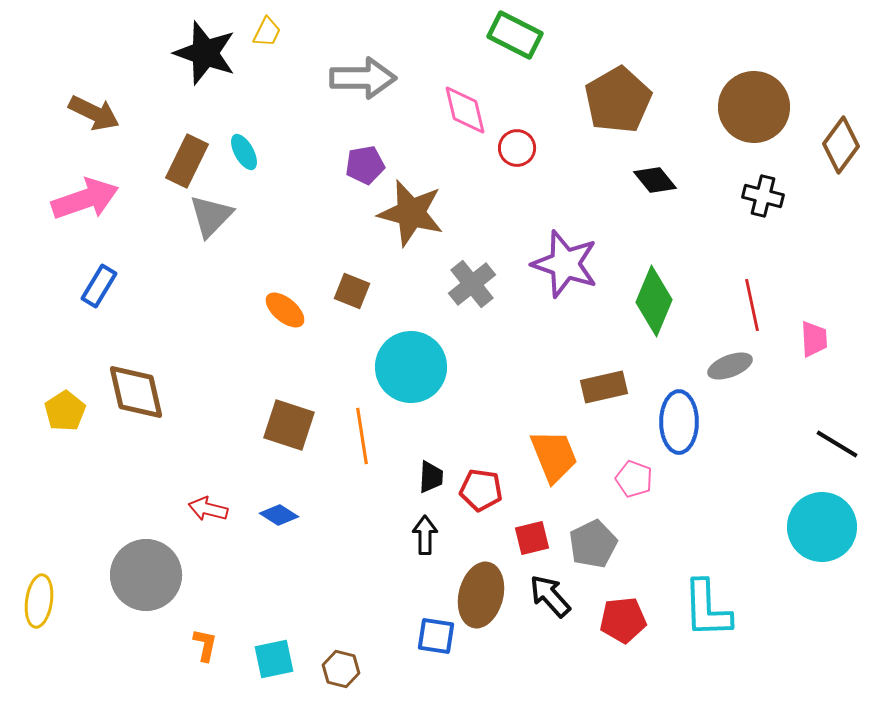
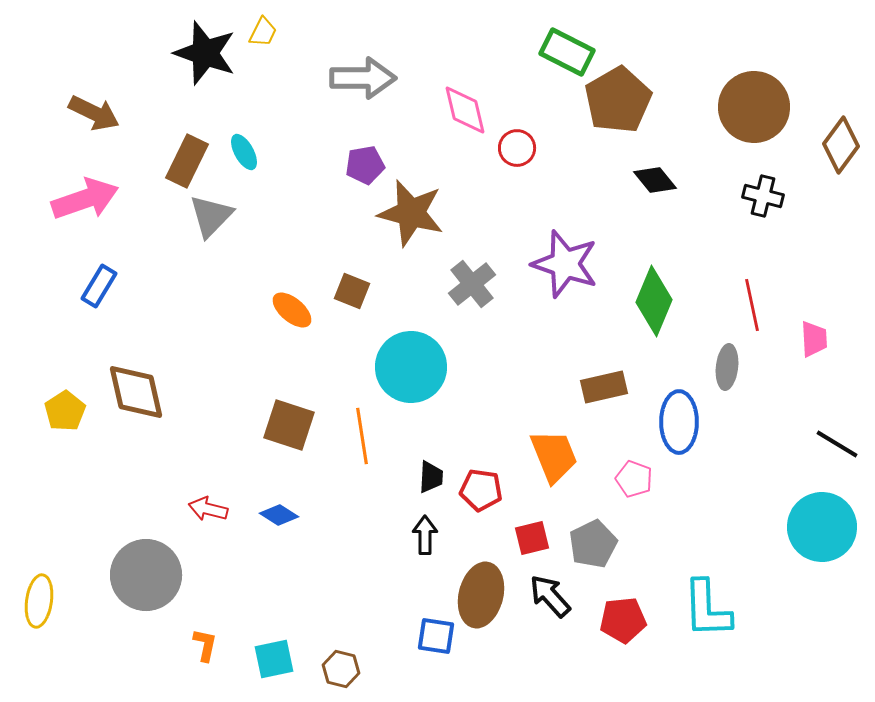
yellow trapezoid at (267, 32): moved 4 px left
green rectangle at (515, 35): moved 52 px right, 17 px down
orange ellipse at (285, 310): moved 7 px right
gray ellipse at (730, 366): moved 3 px left, 1 px down; rotated 63 degrees counterclockwise
